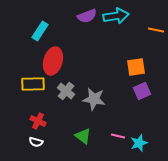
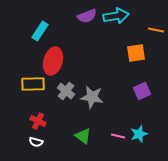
orange square: moved 14 px up
gray star: moved 2 px left, 2 px up
cyan star: moved 9 px up
